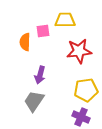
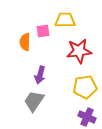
yellow pentagon: moved 1 px left, 3 px up
purple cross: moved 6 px right
